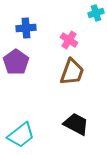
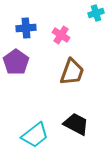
pink cross: moved 8 px left, 5 px up
cyan trapezoid: moved 14 px right
